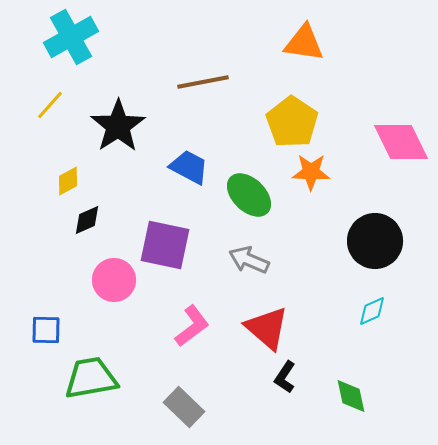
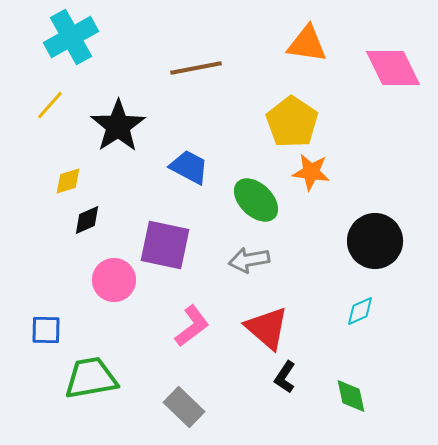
orange triangle: moved 3 px right, 1 px down
brown line: moved 7 px left, 14 px up
pink diamond: moved 8 px left, 74 px up
orange star: rotated 6 degrees clockwise
yellow diamond: rotated 12 degrees clockwise
green ellipse: moved 7 px right, 5 px down
gray arrow: rotated 33 degrees counterclockwise
cyan diamond: moved 12 px left
